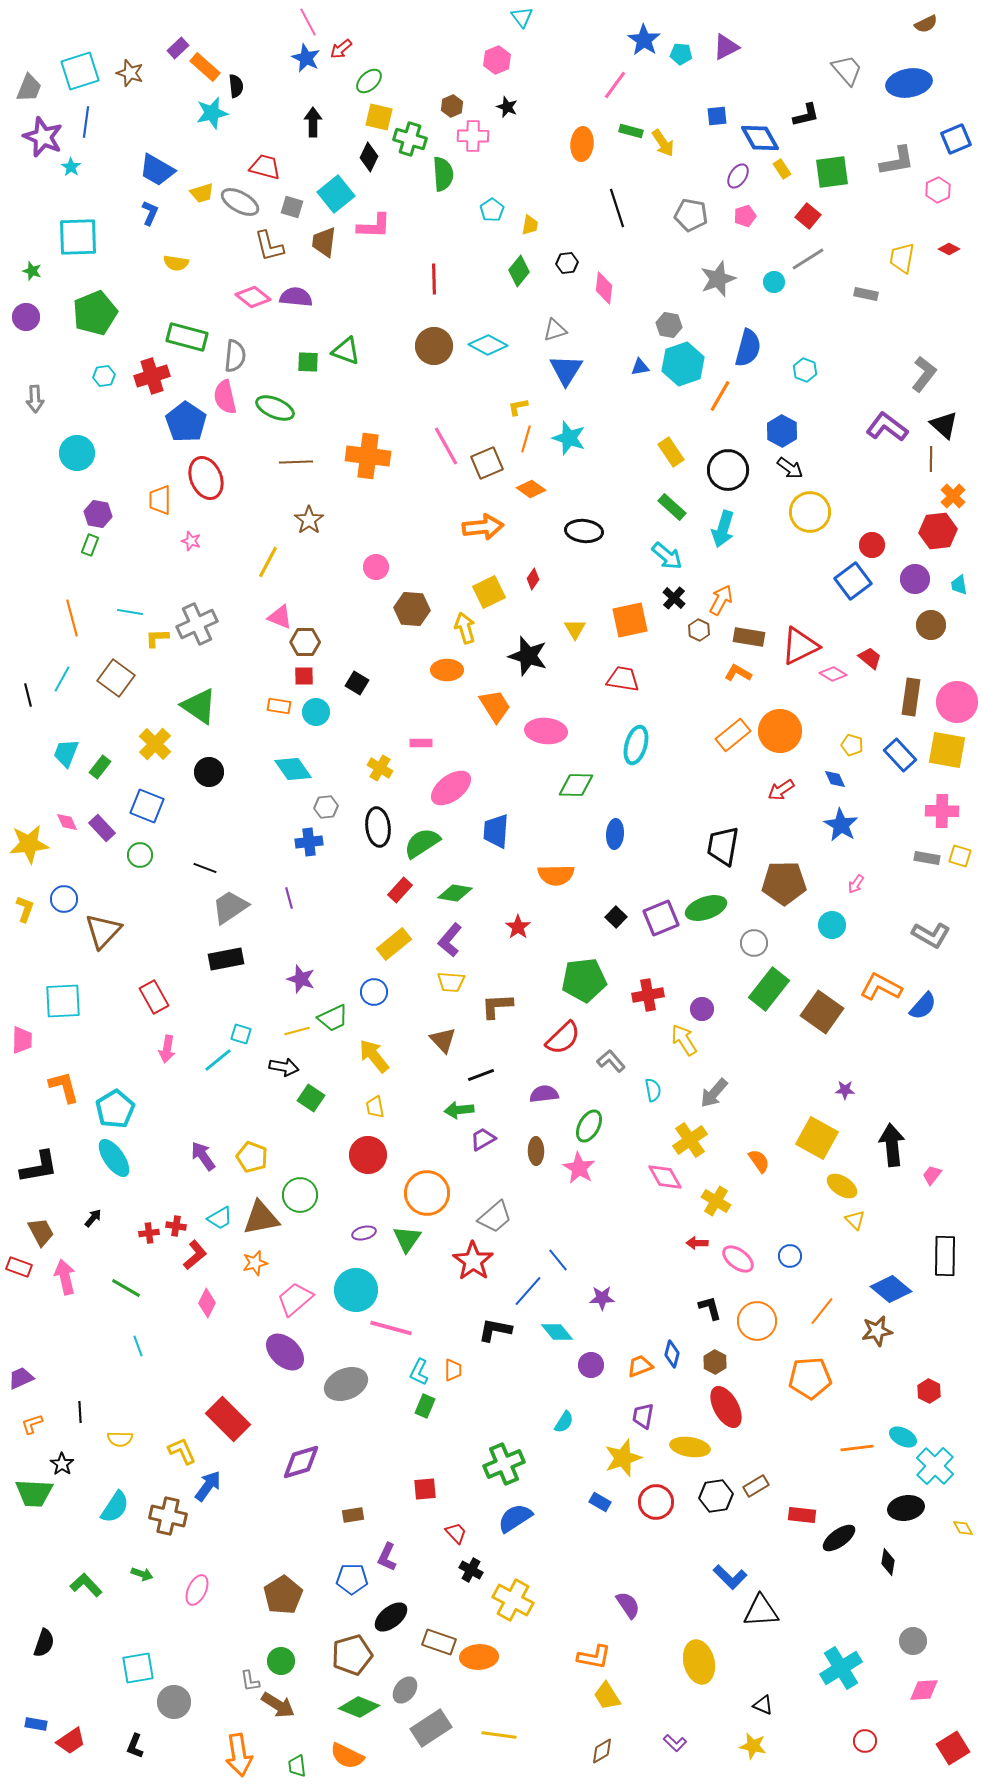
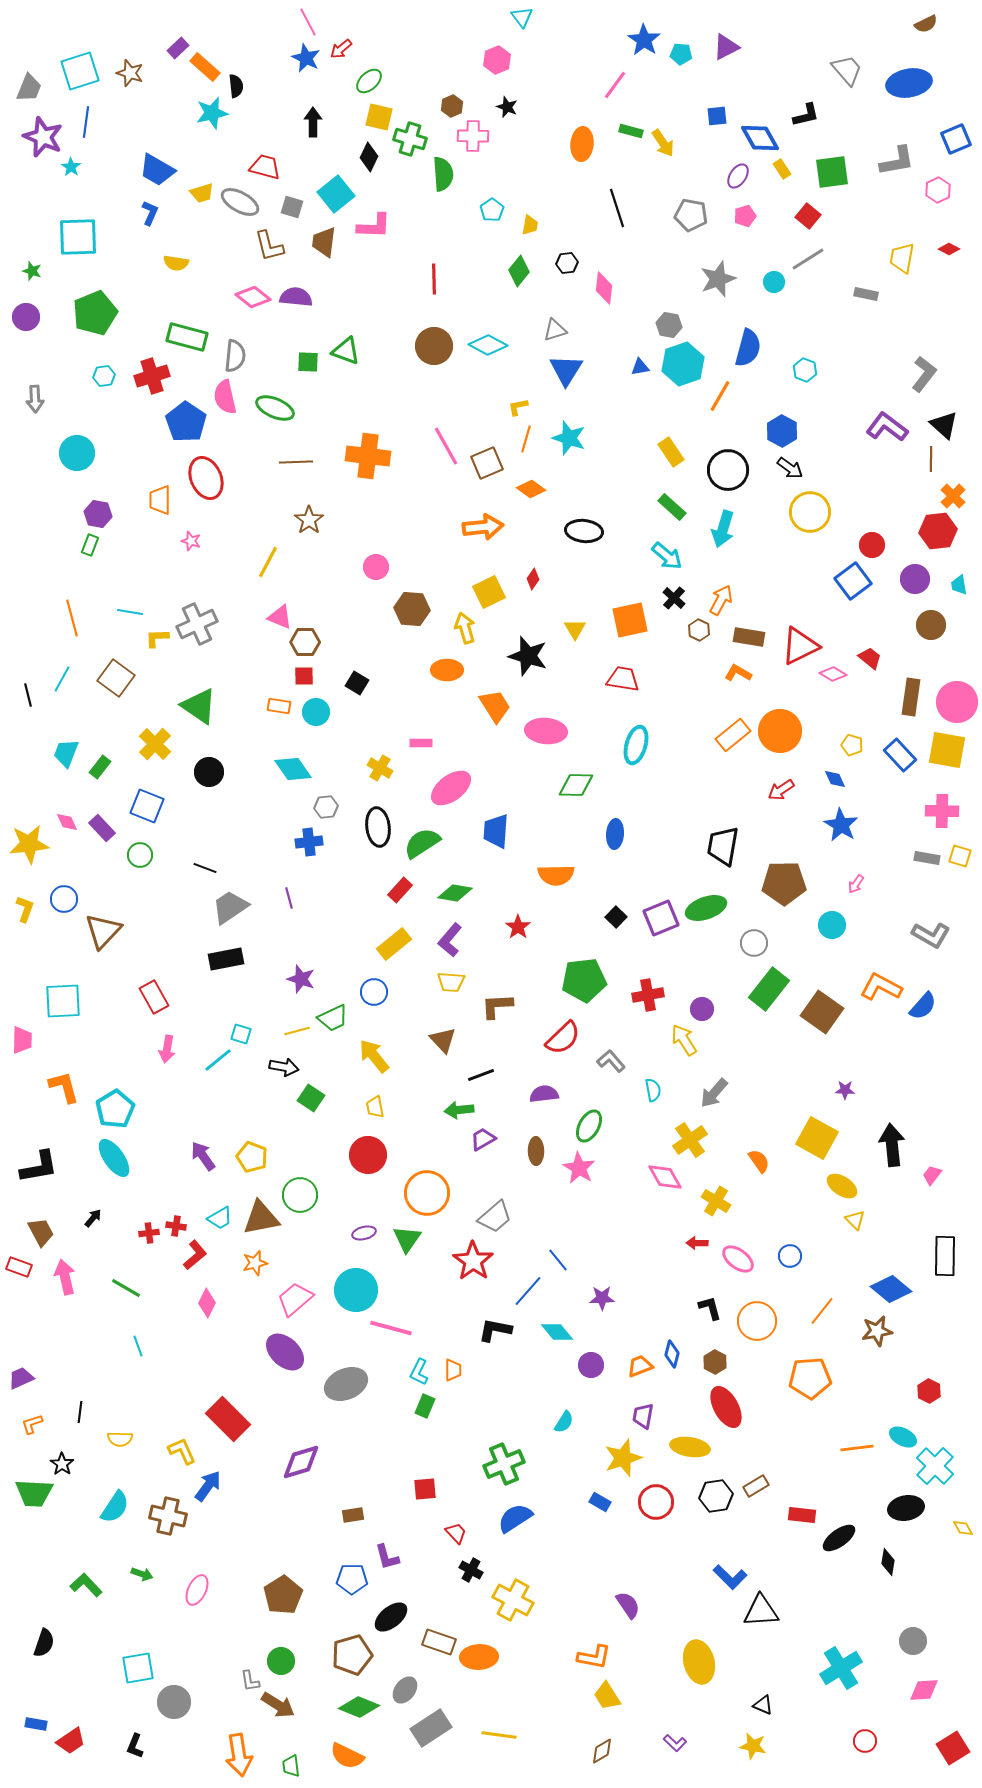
black line at (80, 1412): rotated 10 degrees clockwise
purple L-shape at (387, 1557): rotated 40 degrees counterclockwise
green trapezoid at (297, 1766): moved 6 px left
